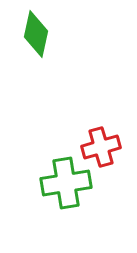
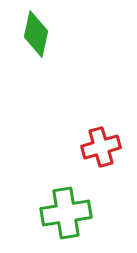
green cross: moved 30 px down
